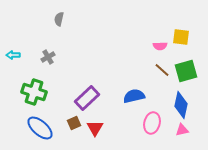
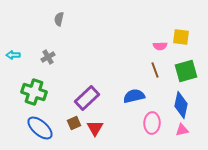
brown line: moved 7 px left; rotated 28 degrees clockwise
pink ellipse: rotated 10 degrees counterclockwise
